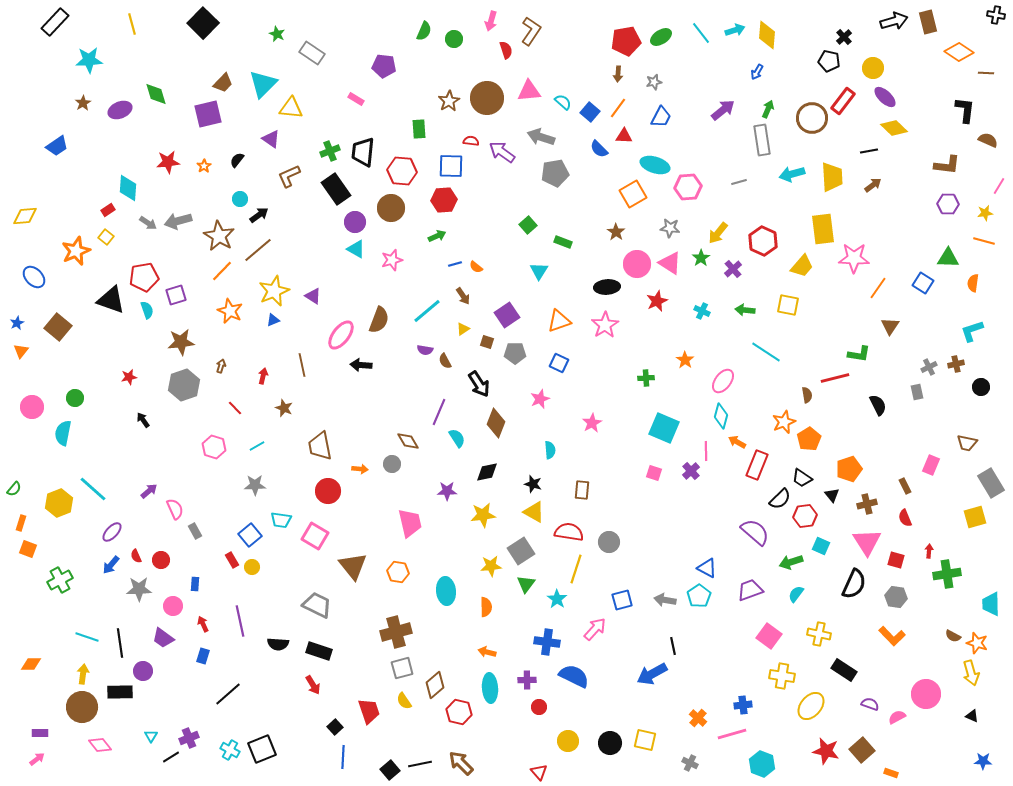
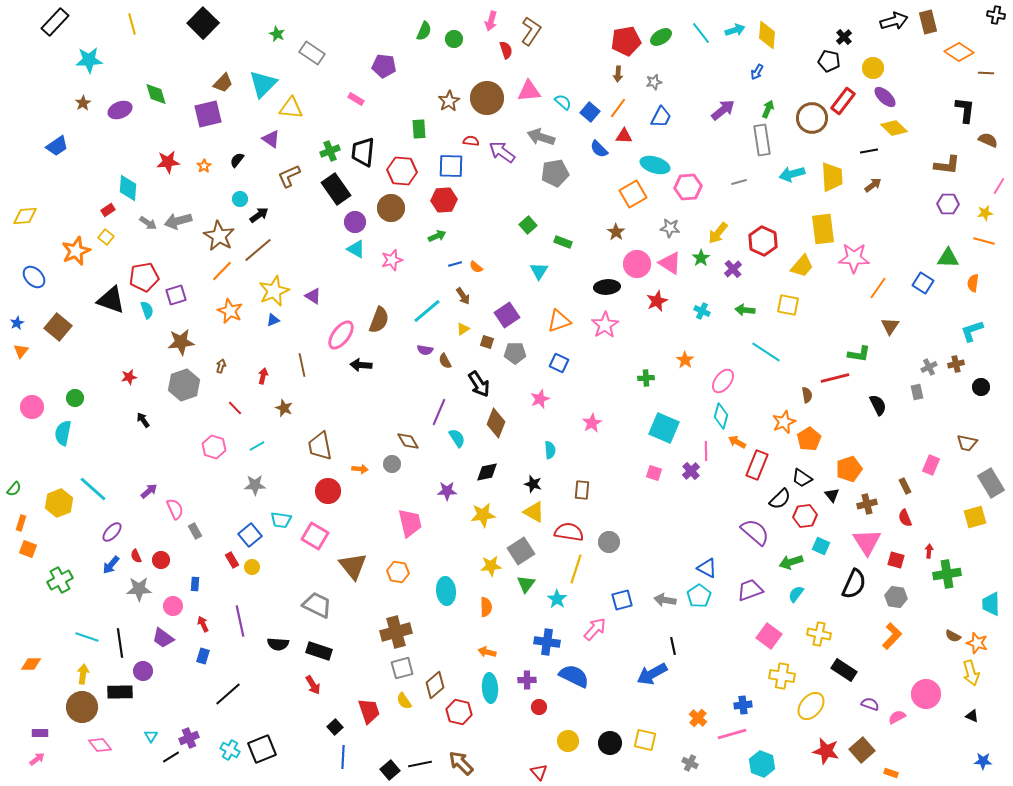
orange L-shape at (892, 636): rotated 92 degrees counterclockwise
